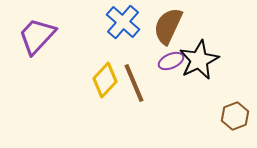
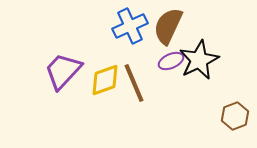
blue cross: moved 7 px right, 4 px down; rotated 24 degrees clockwise
purple trapezoid: moved 26 px right, 35 px down
yellow diamond: rotated 28 degrees clockwise
